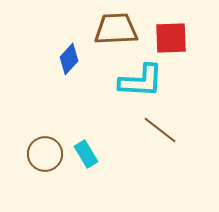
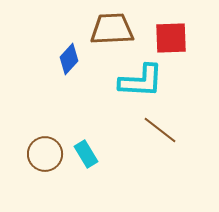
brown trapezoid: moved 4 px left
